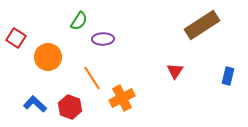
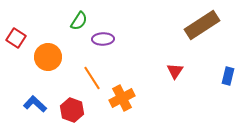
red hexagon: moved 2 px right, 3 px down
